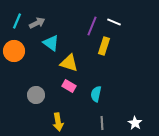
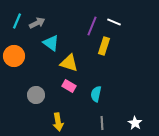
orange circle: moved 5 px down
